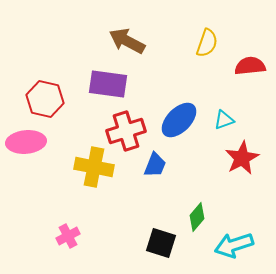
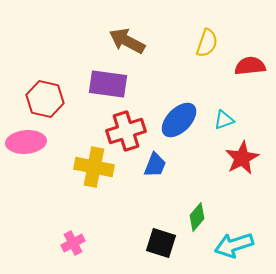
pink cross: moved 5 px right, 7 px down
